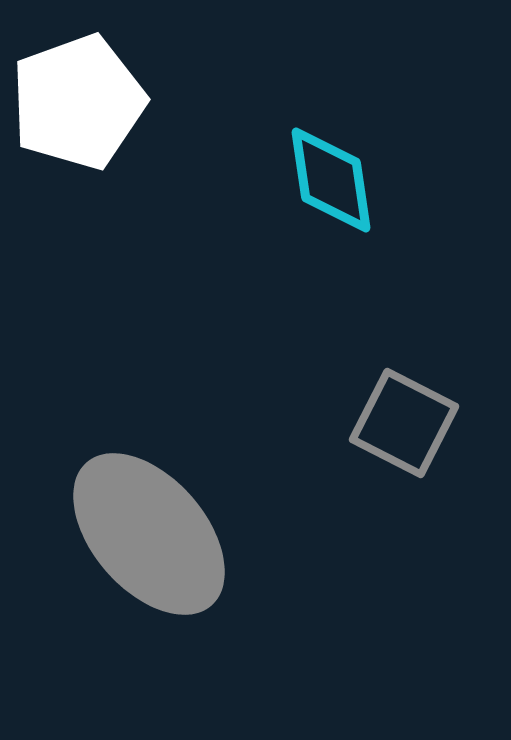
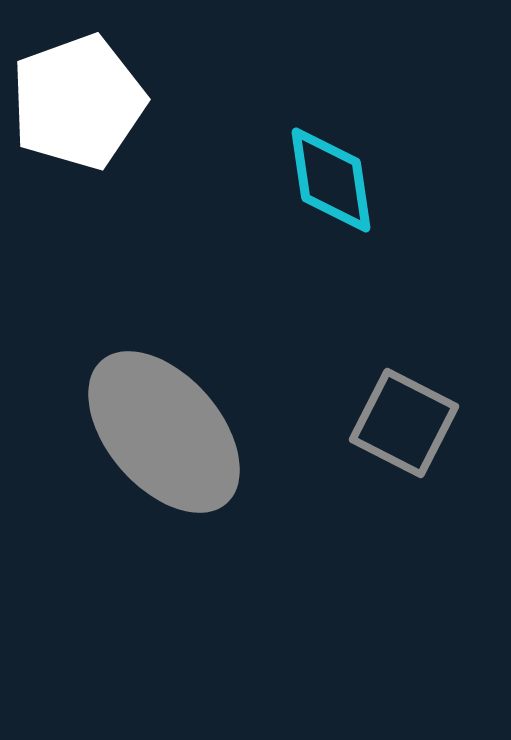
gray ellipse: moved 15 px right, 102 px up
